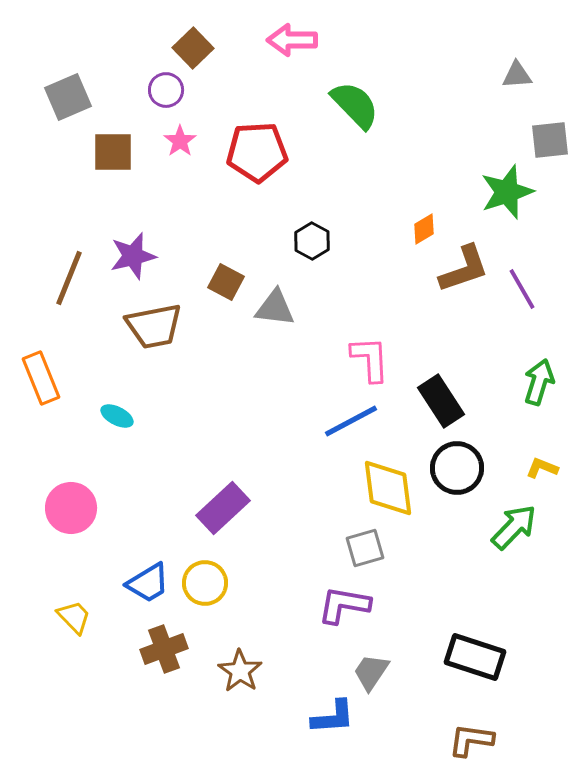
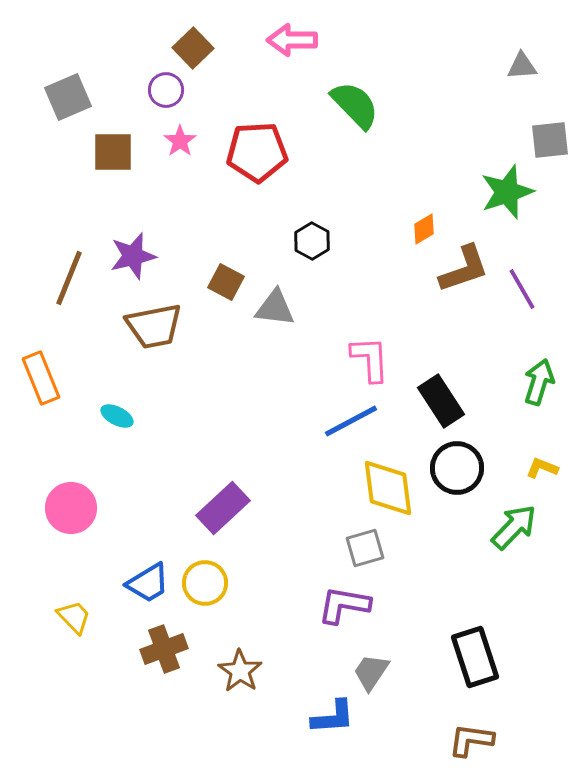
gray triangle at (517, 75): moved 5 px right, 9 px up
black rectangle at (475, 657): rotated 54 degrees clockwise
